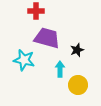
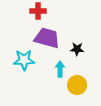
red cross: moved 2 px right
black star: moved 1 px up; rotated 24 degrees clockwise
cyan star: rotated 15 degrees counterclockwise
yellow circle: moved 1 px left
